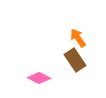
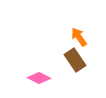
orange arrow: moved 1 px right, 1 px up
